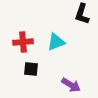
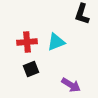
red cross: moved 4 px right
black square: rotated 28 degrees counterclockwise
